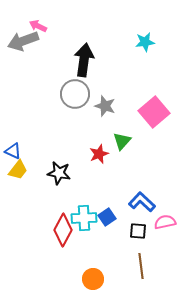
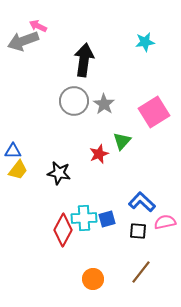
gray circle: moved 1 px left, 7 px down
gray star: moved 1 px left, 2 px up; rotated 15 degrees clockwise
pink square: rotated 8 degrees clockwise
blue triangle: rotated 24 degrees counterclockwise
blue square: moved 2 px down; rotated 18 degrees clockwise
brown line: moved 6 px down; rotated 45 degrees clockwise
